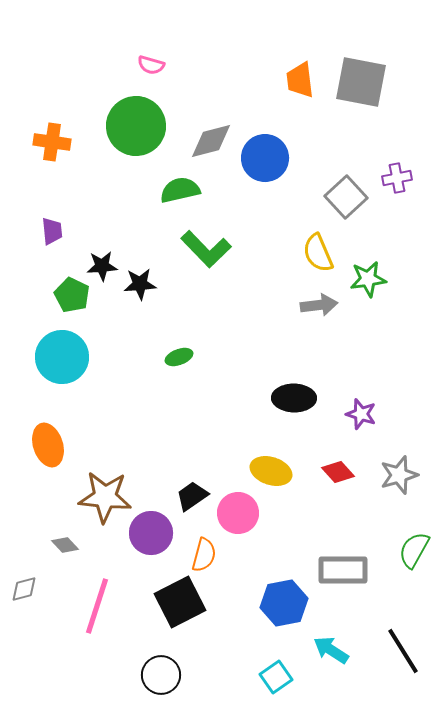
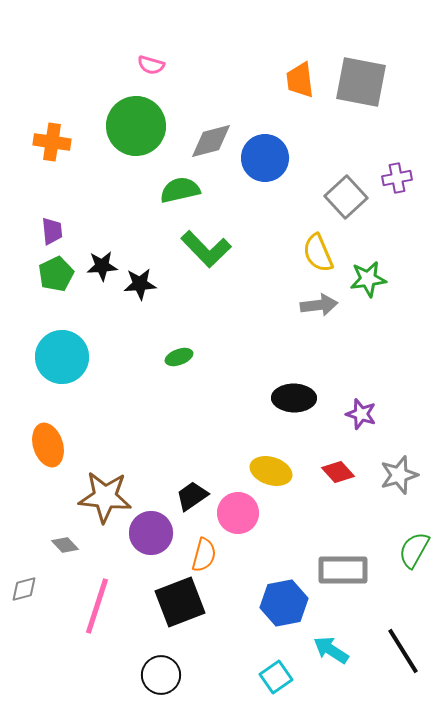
green pentagon at (72, 295): moved 16 px left, 21 px up; rotated 20 degrees clockwise
black square at (180, 602): rotated 6 degrees clockwise
